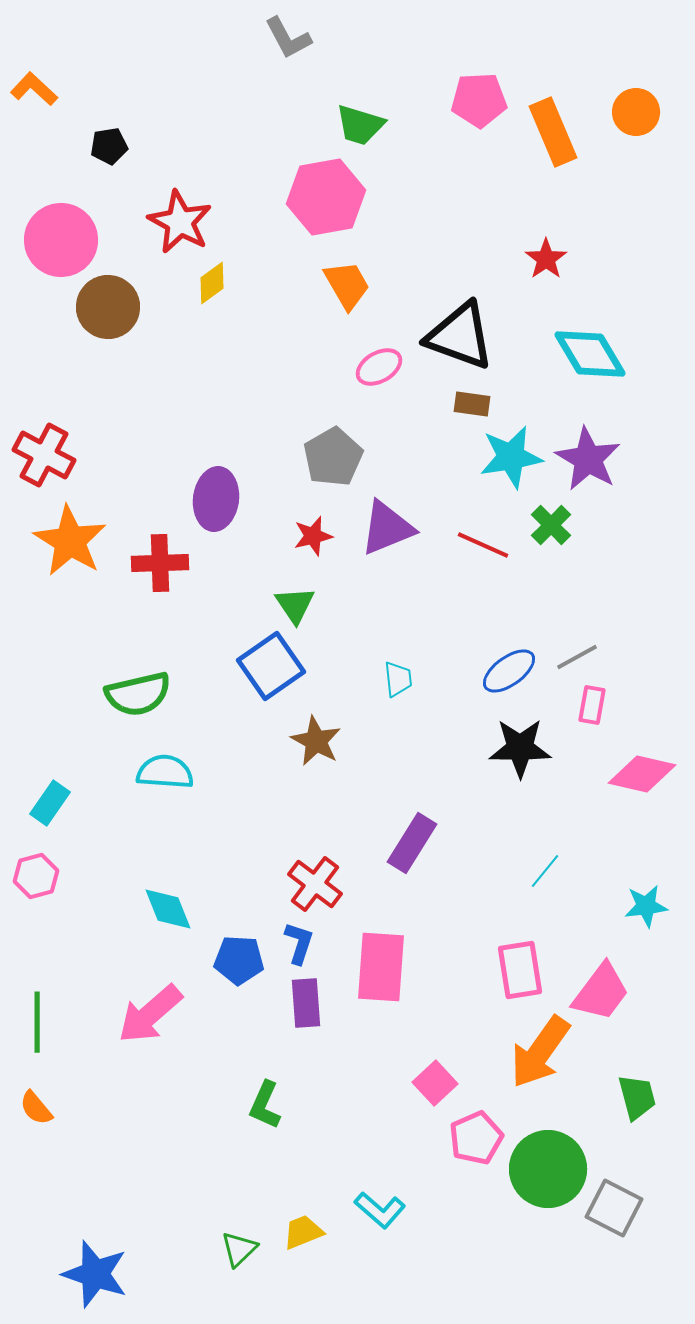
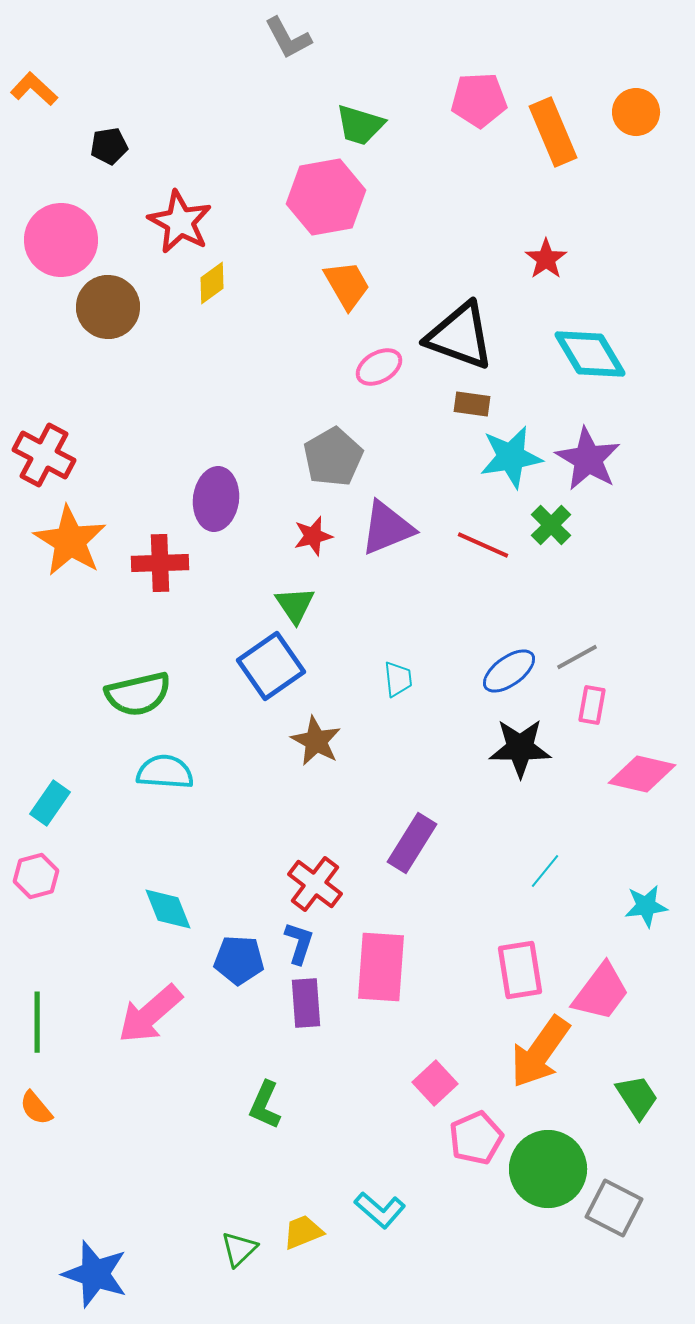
green trapezoid at (637, 1097): rotated 18 degrees counterclockwise
